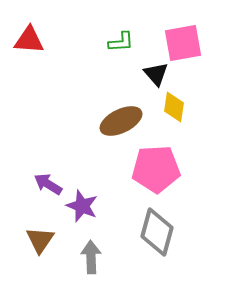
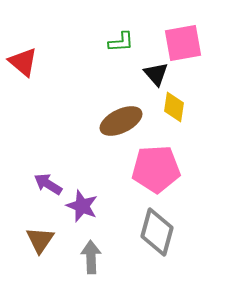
red triangle: moved 6 px left, 22 px down; rotated 36 degrees clockwise
